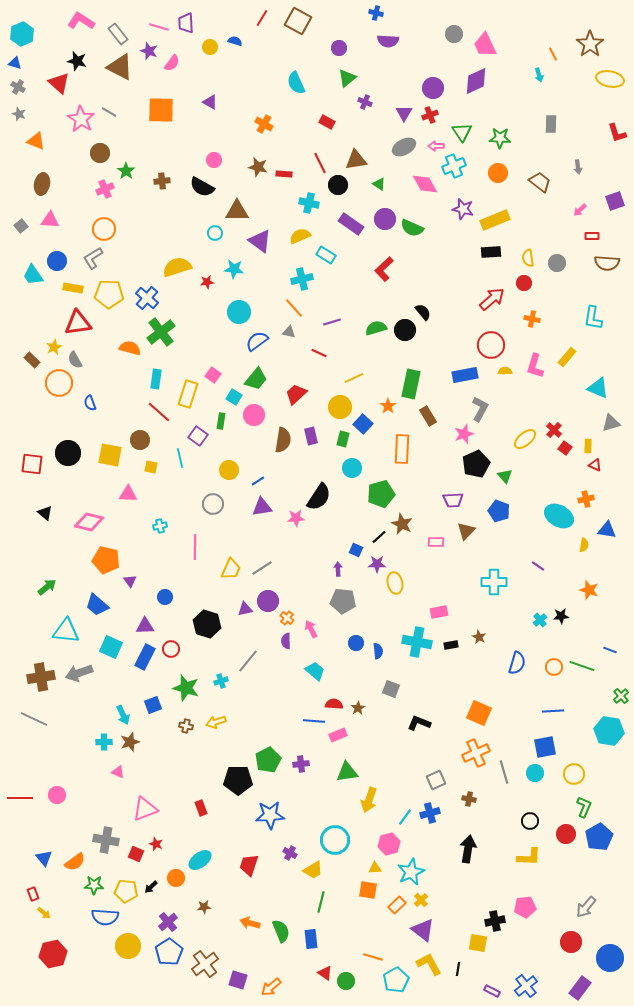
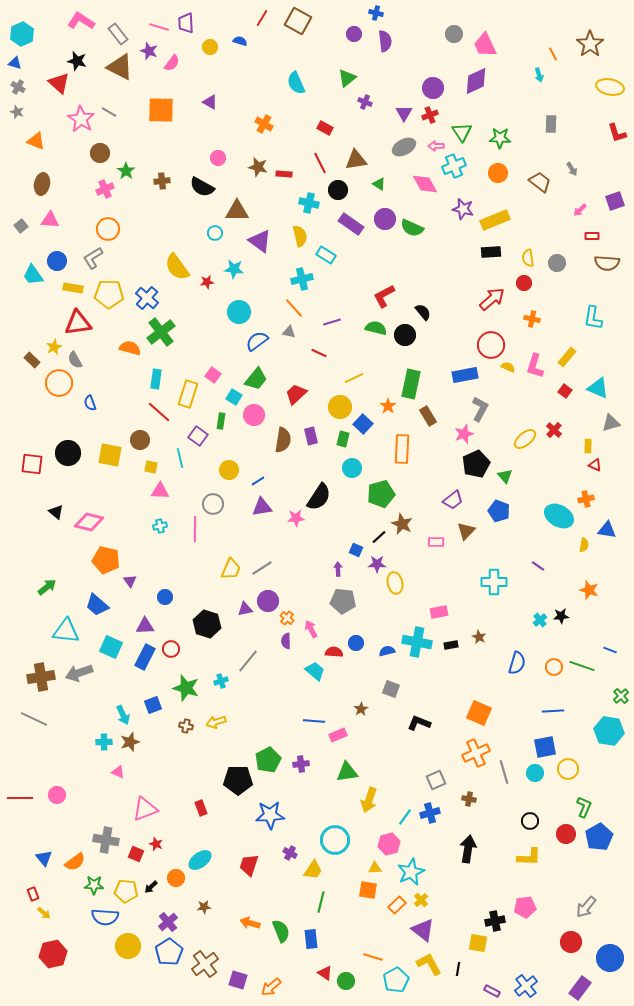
blue semicircle at (235, 41): moved 5 px right
purple semicircle at (388, 41): moved 3 px left; rotated 100 degrees counterclockwise
purple circle at (339, 48): moved 15 px right, 14 px up
yellow ellipse at (610, 79): moved 8 px down
gray star at (19, 114): moved 2 px left, 2 px up
red rectangle at (327, 122): moved 2 px left, 6 px down
pink circle at (214, 160): moved 4 px right, 2 px up
gray arrow at (578, 167): moved 6 px left, 2 px down; rotated 24 degrees counterclockwise
black circle at (338, 185): moved 5 px down
orange circle at (104, 229): moved 4 px right
yellow semicircle at (300, 236): rotated 100 degrees clockwise
yellow semicircle at (177, 267): rotated 108 degrees counterclockwise
red L-shape at (384, 269): moved 27 px down; rotated 15 degrees clockwise
green semicircle at (376, 328): rotated 30 degrees clockwise
black circle at (405, 330): moved 5 px down
yellow semicircle at (505, 371): moved 3 px right, 4 px up; rotated 24 degrees clockwise
red square at (565, 448): moved 57 px up
pink triangle at (128, 494): moved 32 px right, 3 px up
purple trapezoid at (453, 500): rotated 35 degrees counterclockwise
black triangle at (45, 513): moved 11 px right, 1 px up
pink line at (195, 547): moved 18 px up
blue semicircle at (378, 651): moved 9 px right; rotated 98 degrees counterclockwise
red semicircle at (334, 704): moved 52 px up
brown star at (358, 708): moved 3 px right, 1 px down
yellow circle at (574, 774): moved 6 px left, 5 px up
yellow trapezoid at (313, 870): rotated 25 degrees counterclockwise
